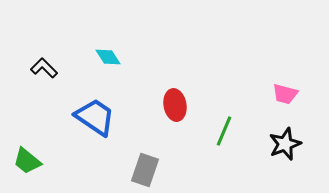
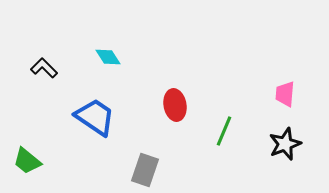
pink trapezoid: rotated 80 degrees clockwise
